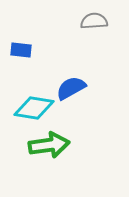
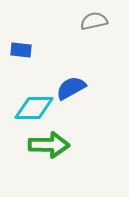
gray semicircle: rotated 8 degrees counterclockwise
cyan diamond: rotated 9 degrees counterclockwise
green arrow: rotated 9 degrees clockwise
